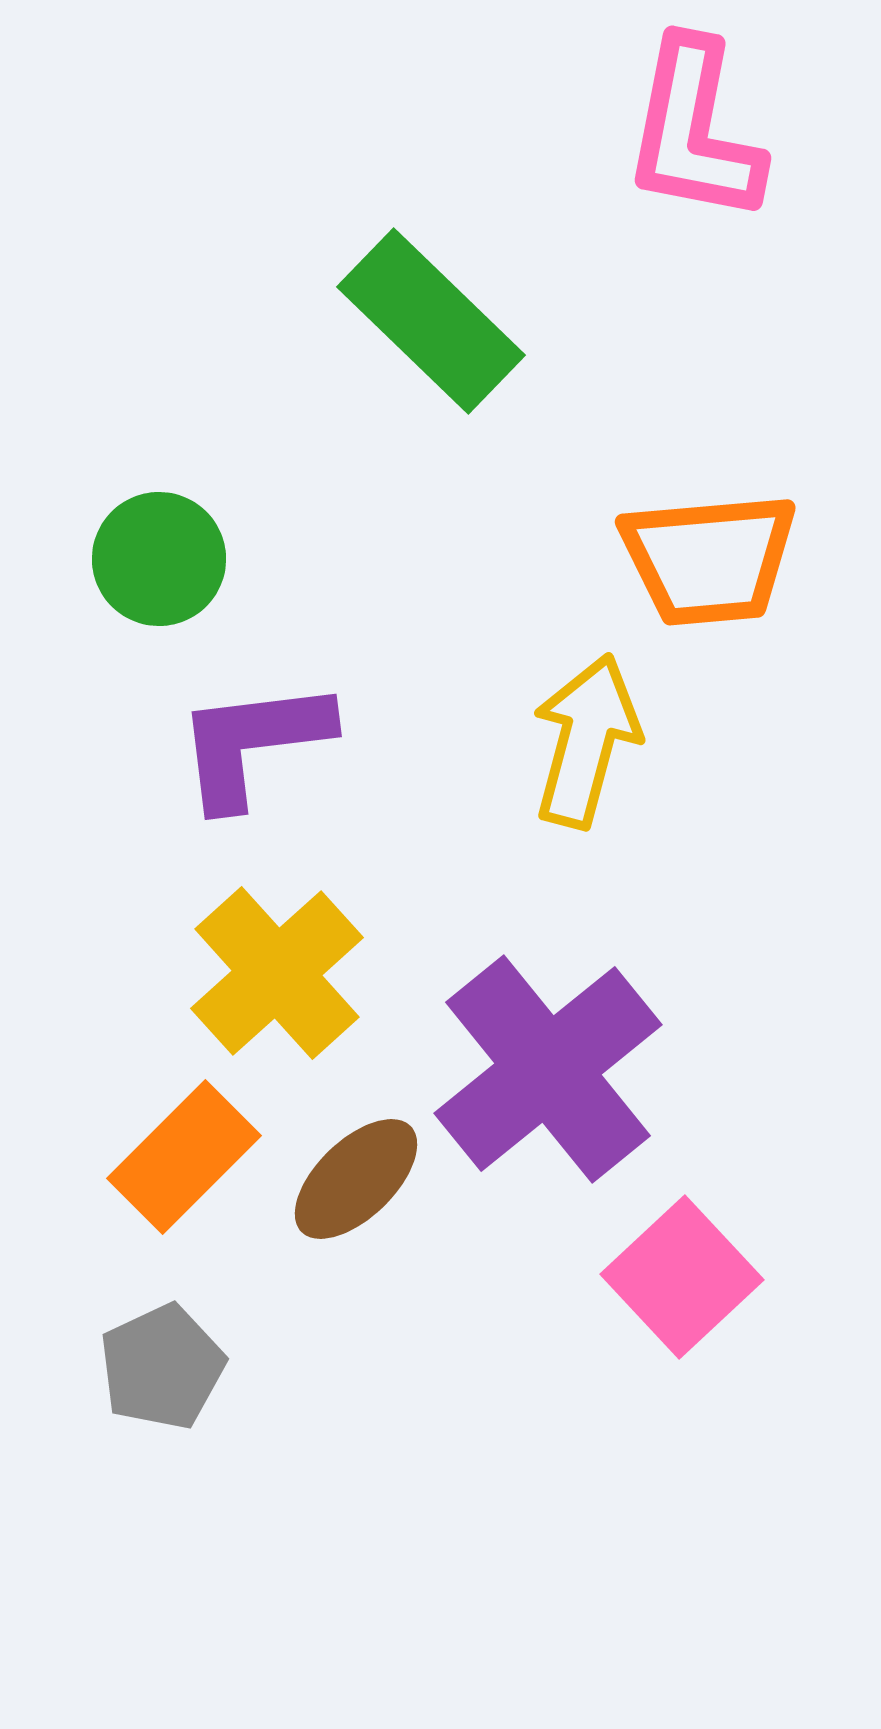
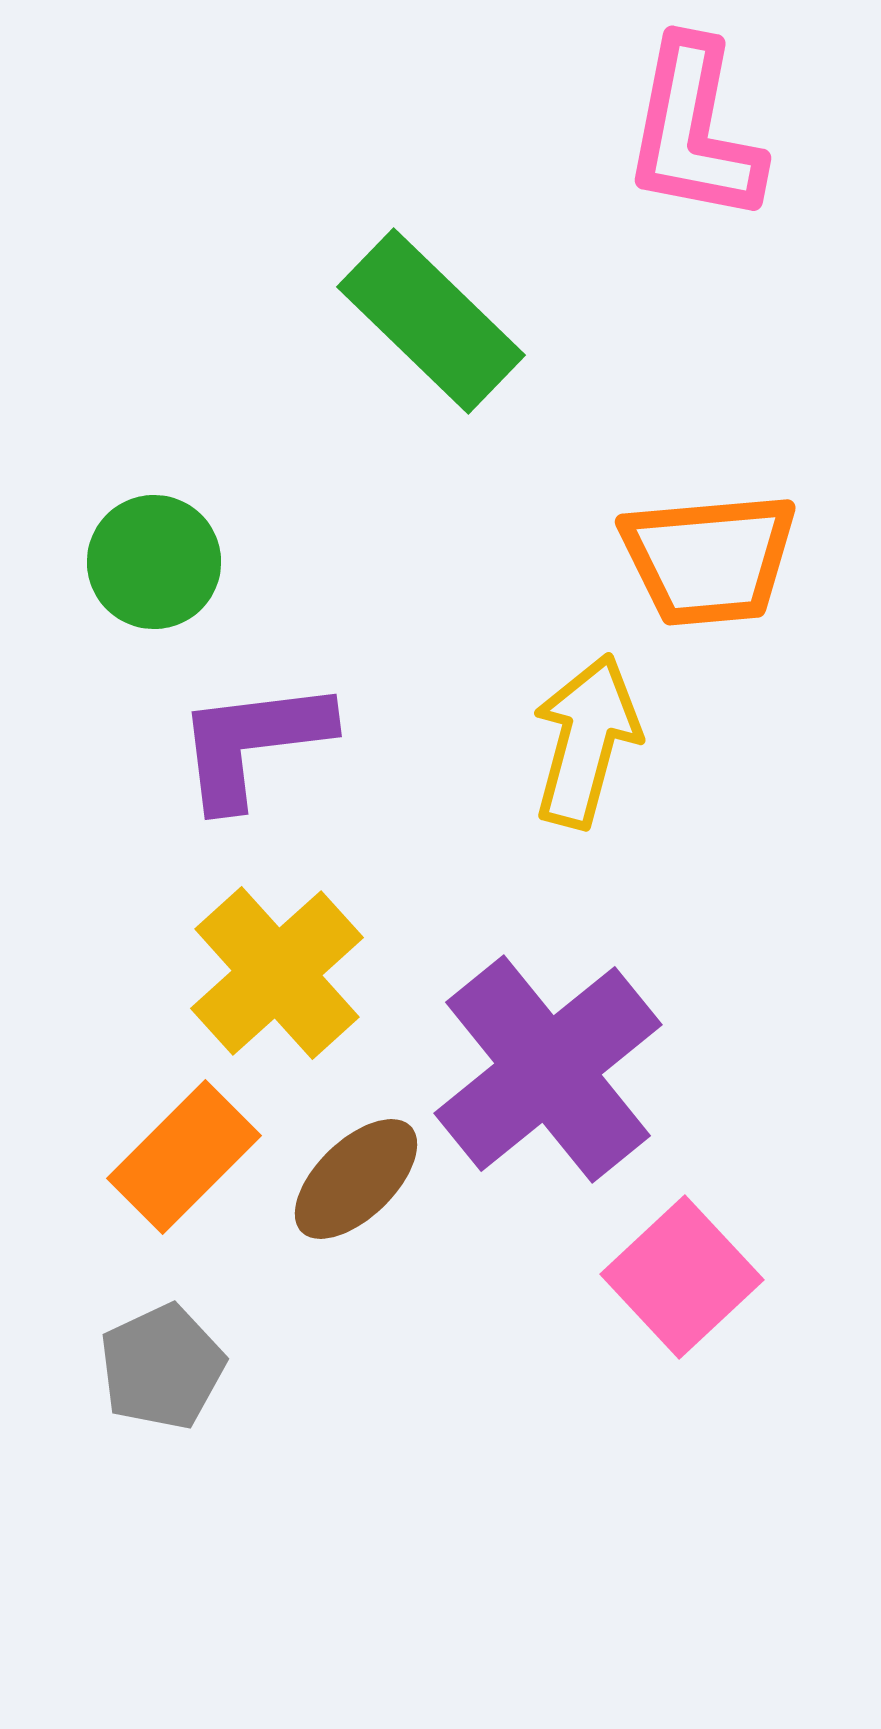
green circle: moved 5 px left, 3 px down
